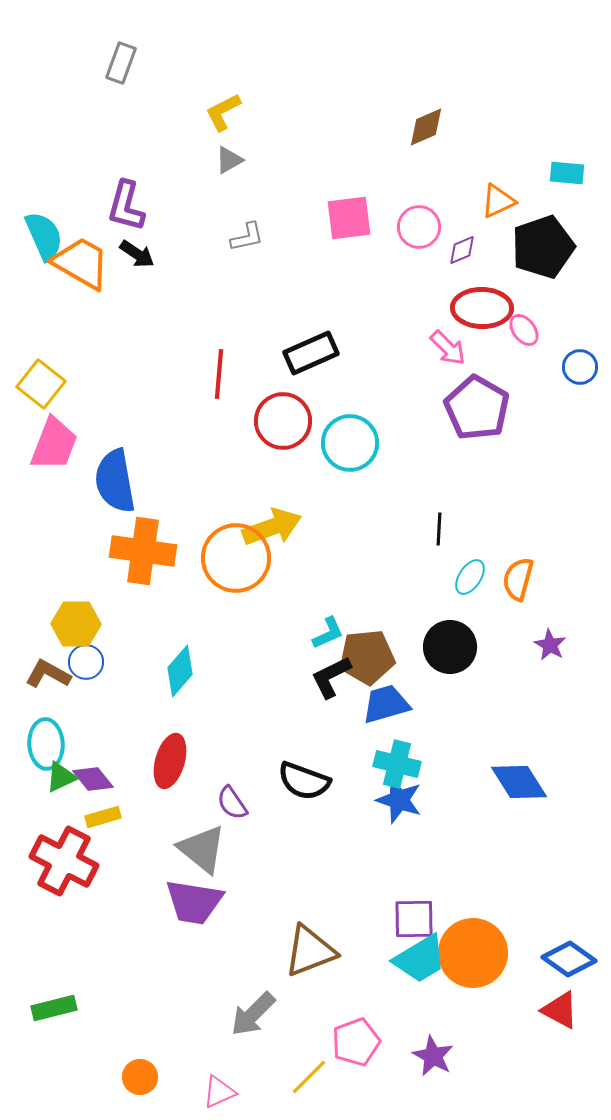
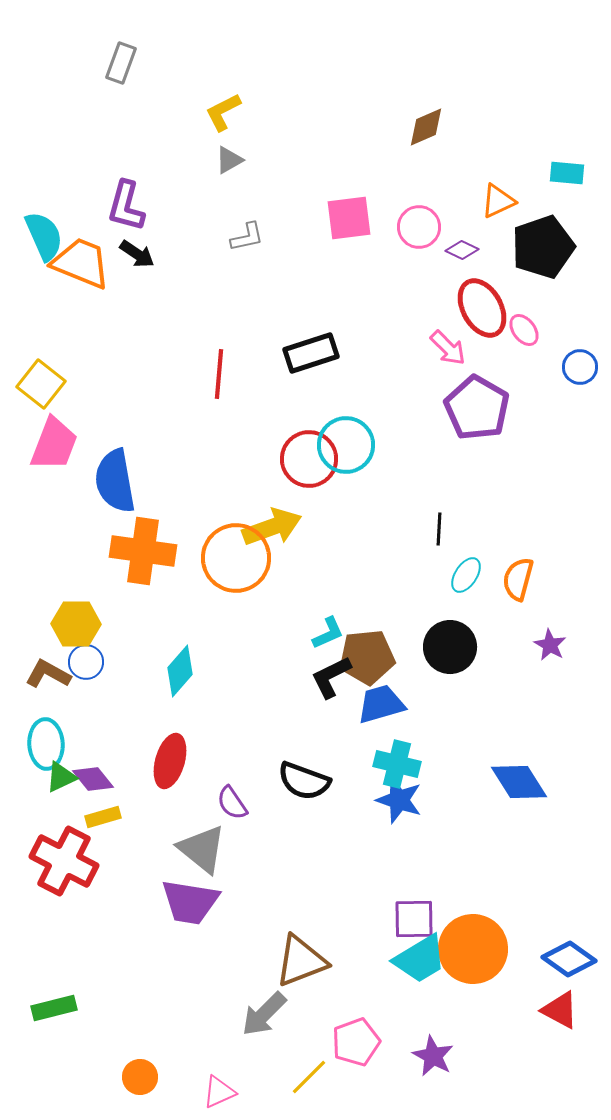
purple diamond at (462, 250): rotated 48 degrees clockwise
orange trapezoid at (81, 263): rotated 8 degrees counterclockwise
red ellipse at (482, 308): rotated 60 degrees clockwise
black rectangle at (311, 353): rotated 6 degrees clockwise
red circle at (283, 421): moved 26 px right, 38 px down
cyan circle at (350, 443): moved 4 px left, 2 px down
cyan ellipse at (470, 577): moved 4 px left, 2 px up
blue trapezoid at (386, 704): moved 5 px left
purple trapezoid at (194, 902): moved 4 px left
brown triangle at (310, 951): moved 9 px left, 10 px down
orange circle at (473, 953): moved 4 px up
gray arrow at (253, 1014): moved 11 px right
